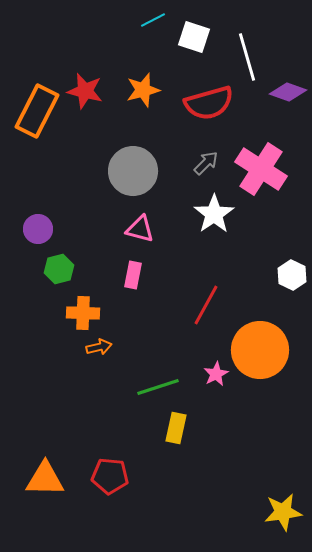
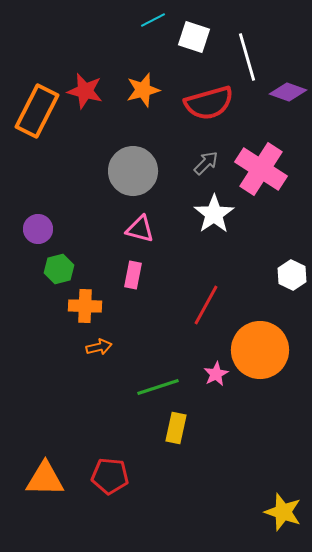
orange cross: moved 2 px right, 7 px up
yellow star: rotated 27 degrees clockwise
